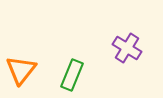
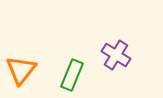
purple cross: moved 11 px left, 7 px down
